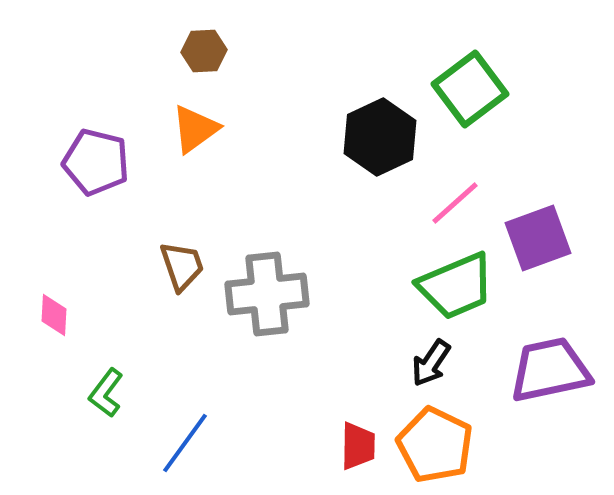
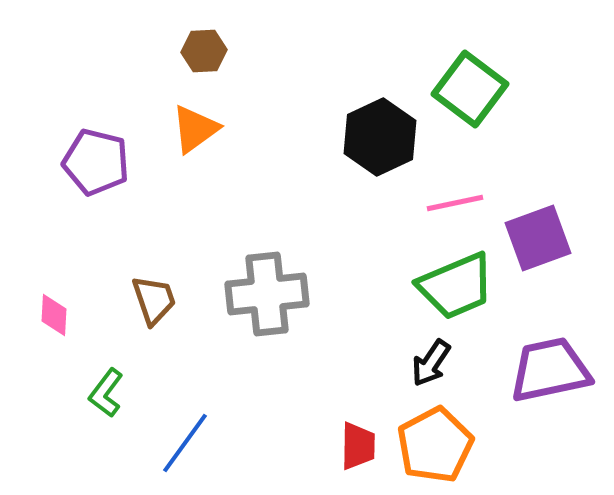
green square: rotated 16 degrees counterclockwise
pink line: rotated 30 degrees clockwise
brown trapezoid: moved 28 px left, 34 px down
orange pentagon: rotated 18 degrees clockwise
